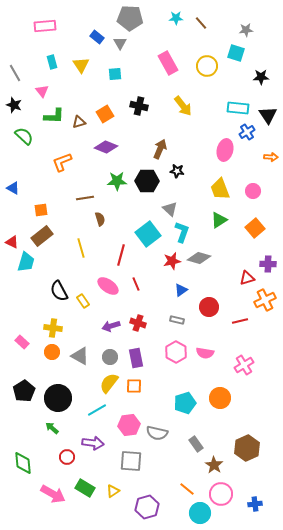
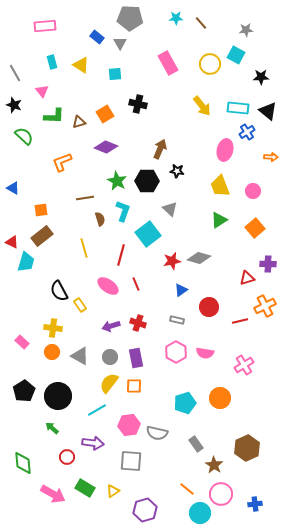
cyan square at (236, 53): moved 2 px down; rotated 12 degrees clockwise
yellow triangle at (81, 65): rotated 24 degrees counterclockwise
yellow circle at (207, 66): moved 3 px right, 2 px up
black cross at (139, 106): moved 1 px left, 2 px up
yellow arrow at (183, 106): moved 19 px right
black triangle at (268, 115): moved 4 px up; rotated 18 degrees counterclockwise
green star at (117, 181): rotated 30 degrees clockwise
yellow trapezoid at (220, 189): moved 3 px up
cyan L-shape at (182, 232): moved 59 px left, 21 px up
yellow line at (81, 248): moved 3 px right
orange cross at (265, 300): moved 6 px down
yellow rectangle at (83, 301): moved 3 px left, 4 px down
black circle at (58, 398): moved 2 px up
purple hexagon at (147, 507): moved 2 px left, 3 px down
